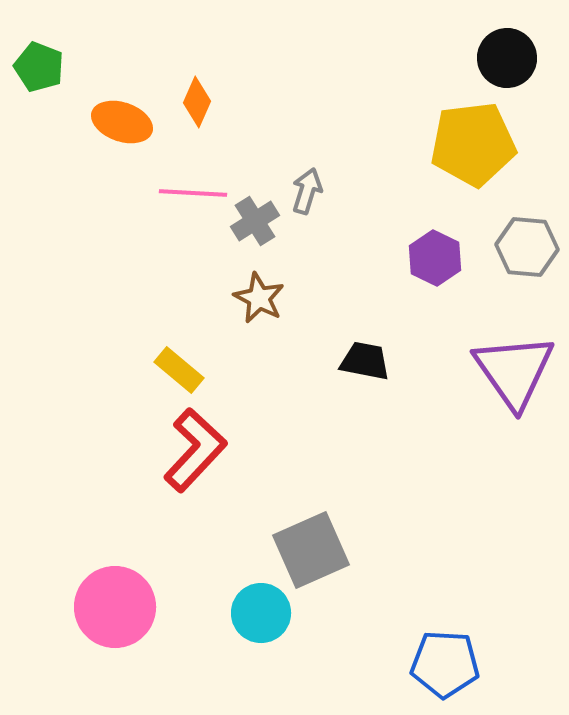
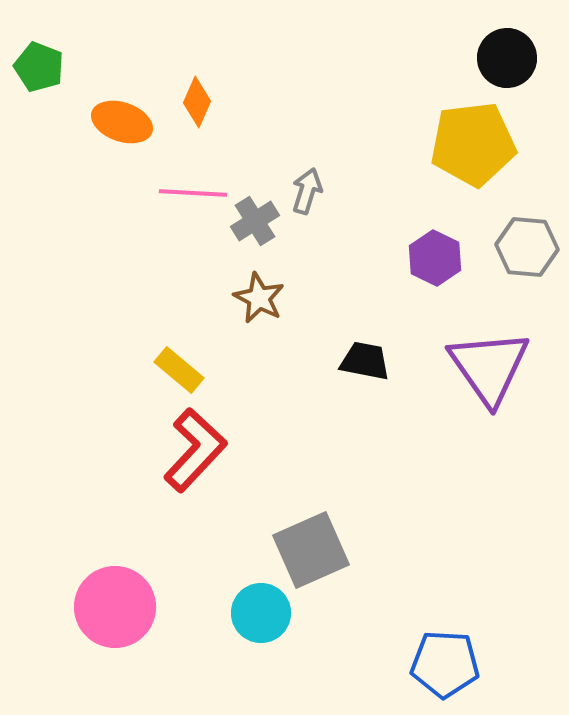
purple triangle: moved 25 px left, 4 px up
